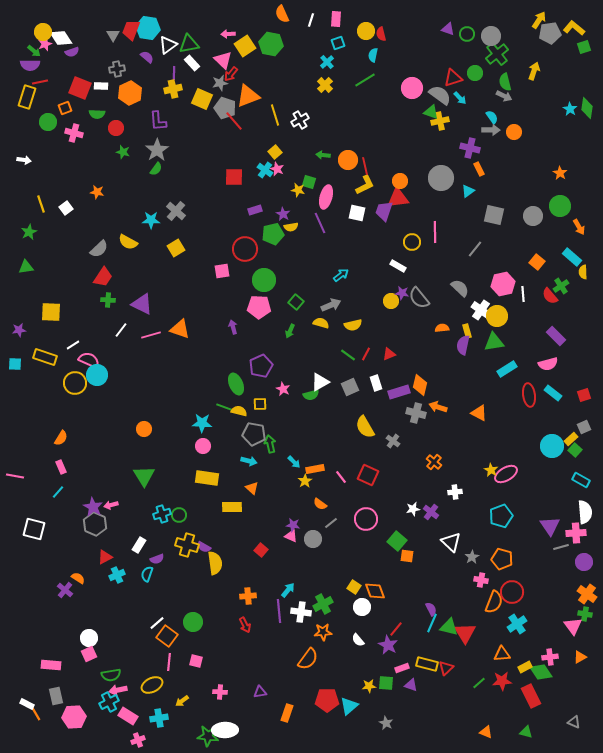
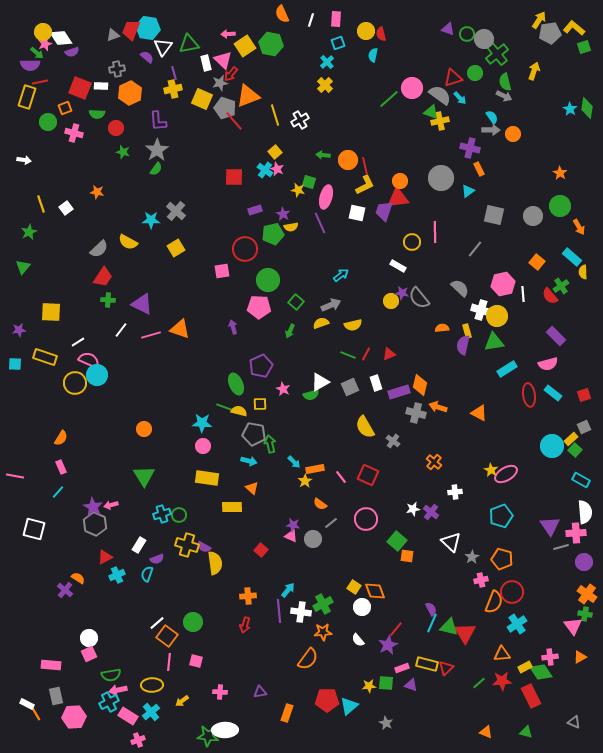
gray triangle at (113, 35): rotated 40 degrees clockwise
gray circle at (491, 36): moved 7 px left, 3 px down
white triangle at (168, 45): moved 5 px left, 2 px down; rotated 18 degrees counterclockwise
green arrow at (34, 51): moved 3 px right, 2 px down
white rectangle at (192, 63): moved 14 px right; rotated 28 degrees clockwise
purple line at (174, 73): rotated 16 degrees counterclockwise
green line at (365, 80): moved 24 px right, 19 px down; rotated 10 degrees counterclockwise
orange circle at (514, 132): moved 1 px left, 2 px down
green triangle at (26, 267): moved 3 px left; rotated 42 degrees counterclockwise
green circle at (264, 280): moved 4 px right
white cross at (481, 310): rotated 18 degrees counterclockwise
yellow semicircle at (321, 323): rotated 35 degrees counterclockwise
white line at (73, 345): moved 5 px right, 3 px up
green line at (348, 355): rotated 14 degrees counterclockwise
pink cross at (481, 580): rotated 24 degrees counterclockwise
red arrow at (245, 625): rotated 42 degrees clockwise
purple star at (388, 645): rotated 18 degrees clockwise
yellow ellipse at (152, 685): rotated 25 degrees clockwise
cyan cross at (159, 718): moved 8 px left, 6 px up; rotated 30 degrees counterclockwise
